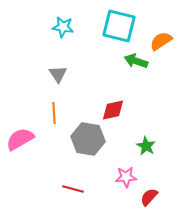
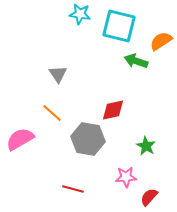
cyan star: moved 17 px right, 13 px up
orange line: moved 2 px left; rotated 45 degrees counterclockwise
